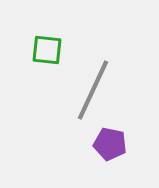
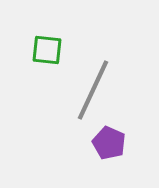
purple pentagon: moved 1 px left, 1 px up; rotated 12 degrees clockwise
